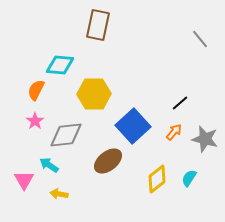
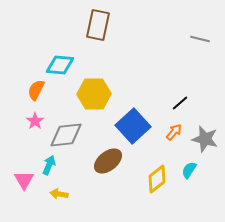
gray line: rotated 36 degrees counterclockwise
cyan arrow: rotated 78 degrees clockwise
cyan semicircle: moved 8 px up
